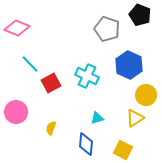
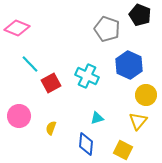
pink circle: moved 3 px right, 4 px down
yellow triangle: moved 3 px right, 3 px down; rotated 18 degrees counterclockwise
